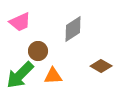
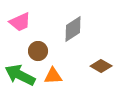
green arrow: rotated 72 degrees clockwise
